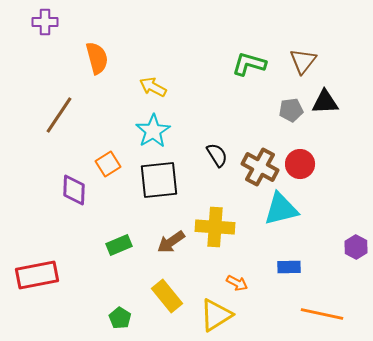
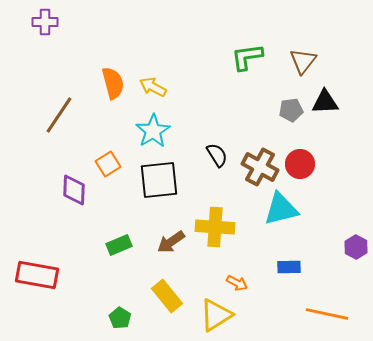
orange semicircle: moved 16 px right, 25 px down
green L-shape: moved 2 px left, 7 px up; rotated 24 degrees counterclockwise
red rectangle: rotated 21 degrees clockwise
orange line: moved 5 px right
